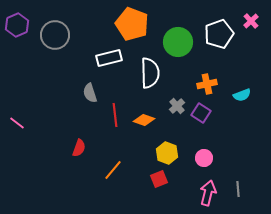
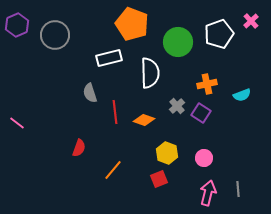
red line: moved 3 px up
